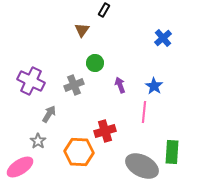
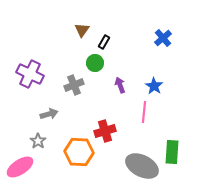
black rectangle: moved 32 px down
purple cross: moved 1 px left, 7 px up
gray arrow: rotated 42 degrees clockwise
